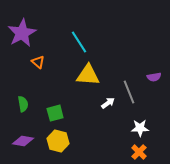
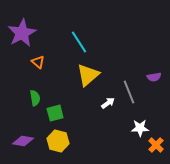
yellow triangle: rotated 45 degrees counterclockwise
green semicircle: moved 12 px right, 6 px up
orange cross: moved 17 px right, 7 px up
